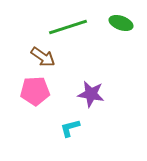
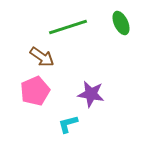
green ellipse: rotated 45 degrees clockwise
brown arrow: moved 1 px left
pink pentagon: rotated 20 degrees counterclockwise
cyan L-shape: moved 2 px left, 4 px up
